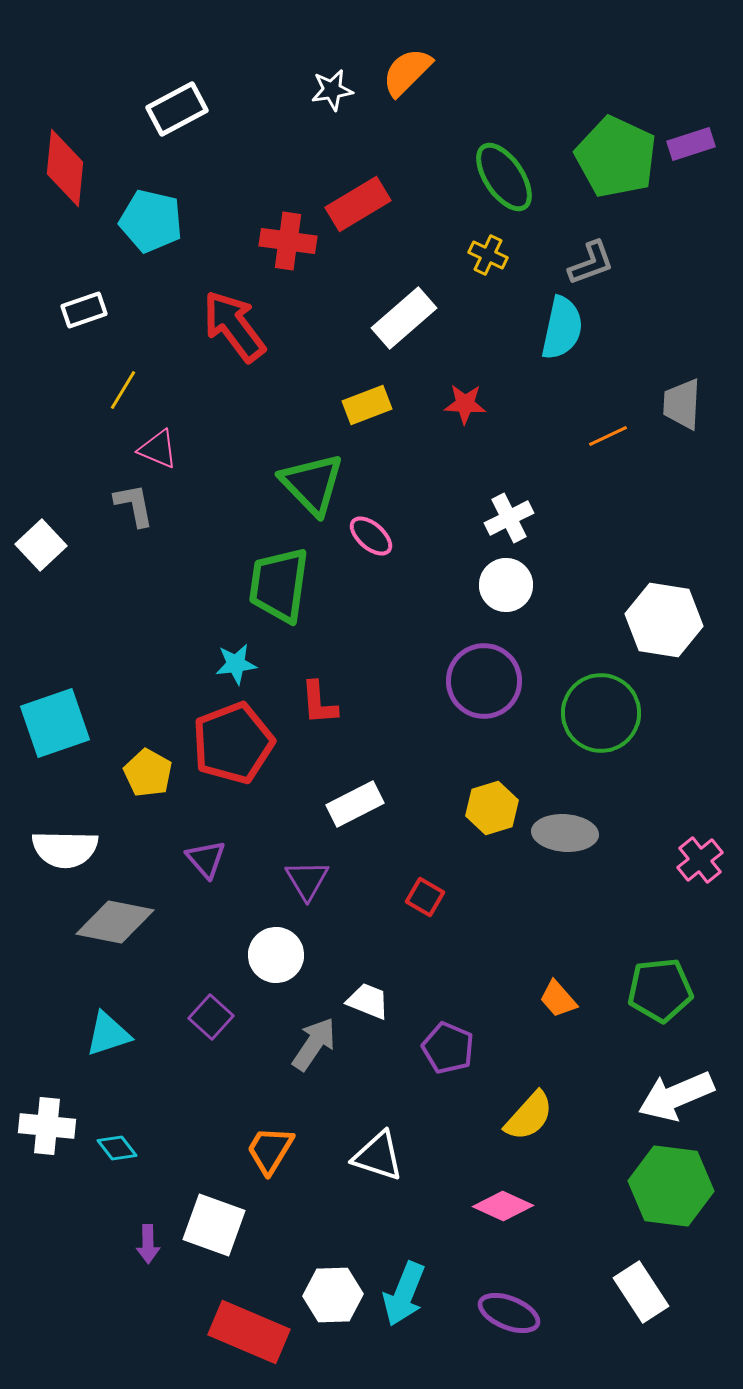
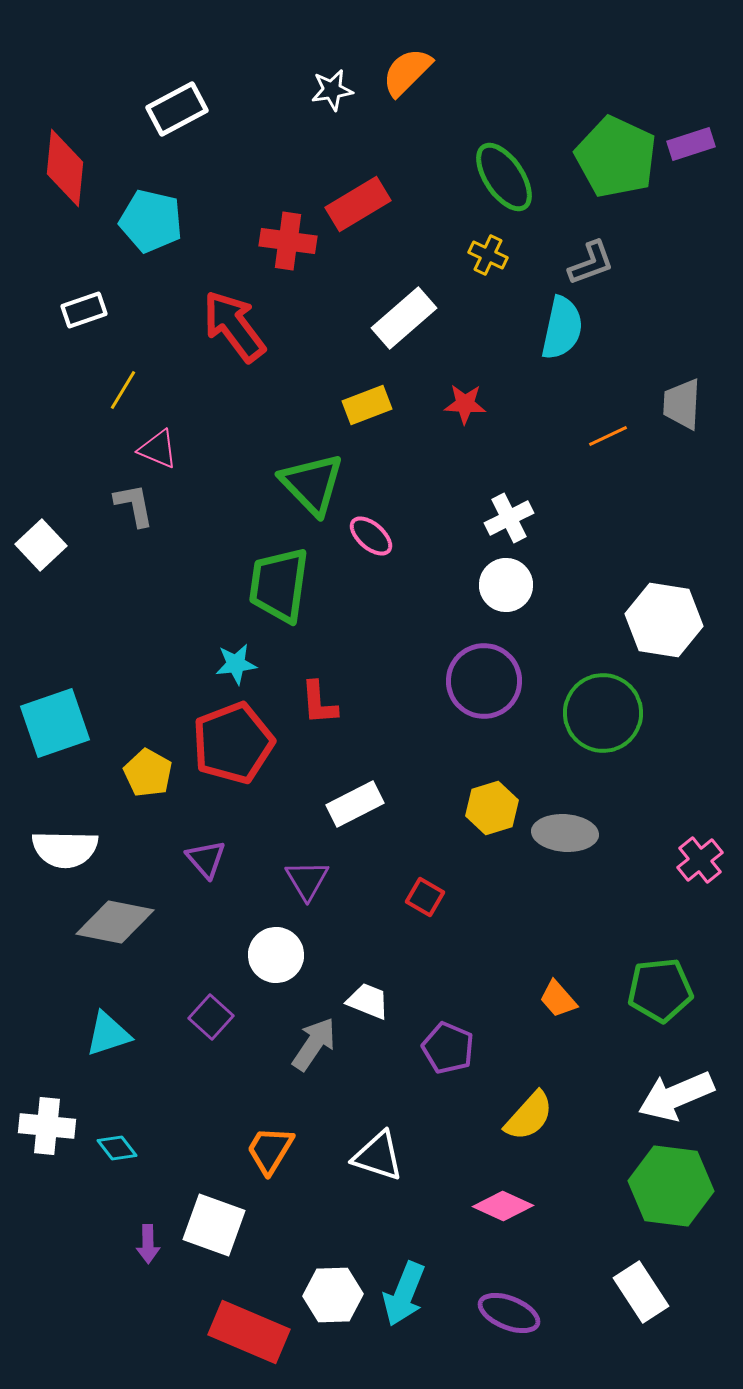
green circle at (601, 713): moved 2 px right
